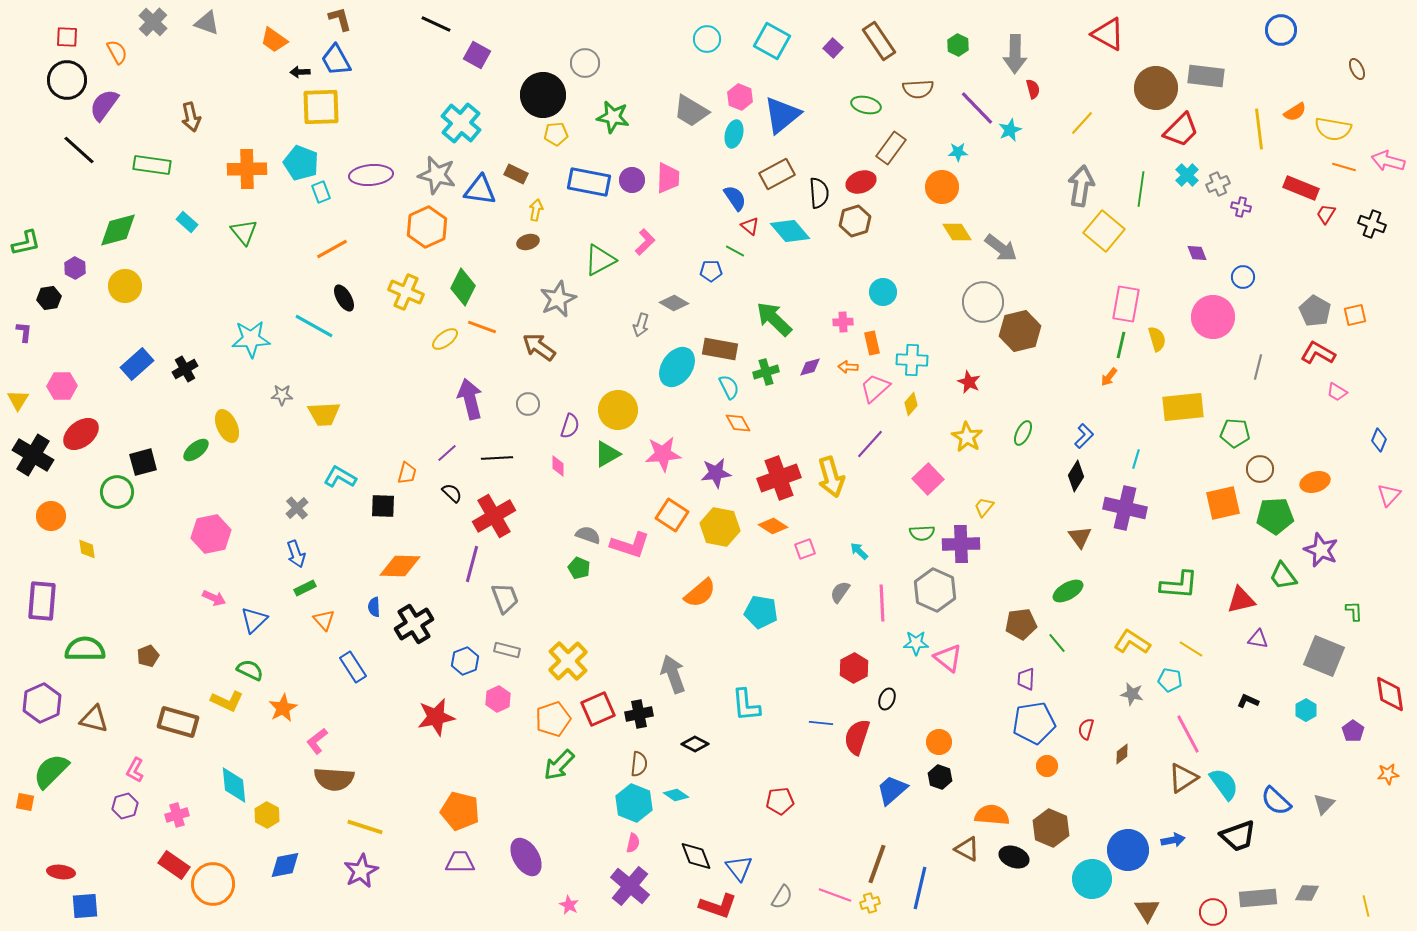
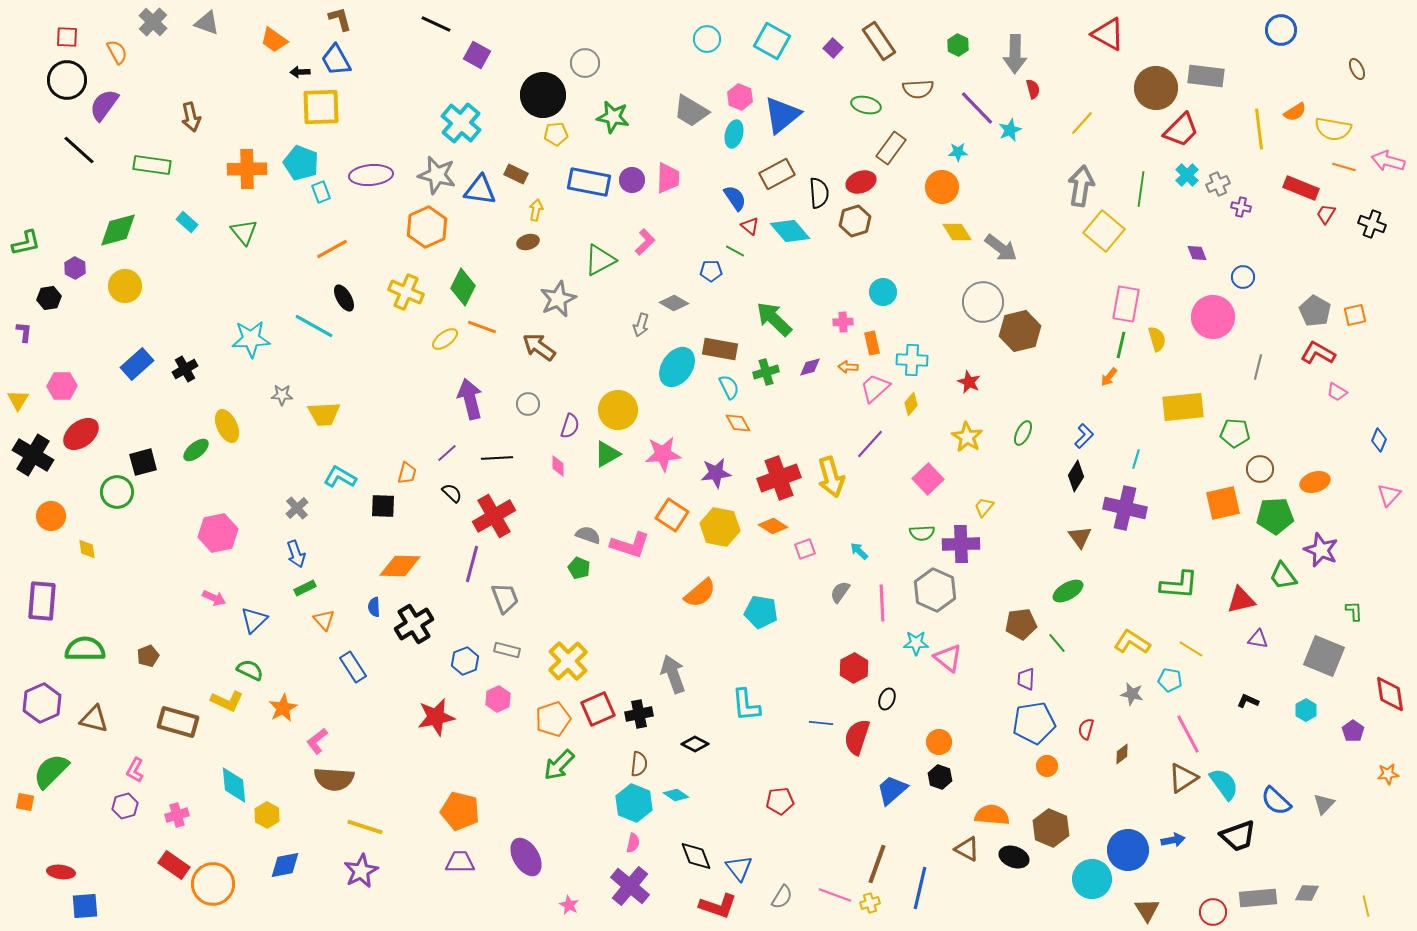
pink hexagon at (211, 534): moved 7 px right, 1 px up
